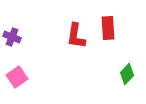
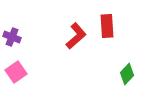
red rectangle: moved 1 px left, 2 px up
red L-shape: rotated 140 degrees counterclockwise
pink square: moved 1 px left, 5 px up
